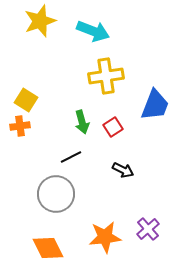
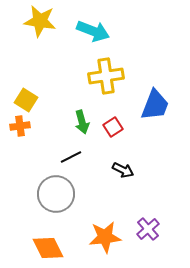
yellow star: rotated 28 degrees clockwise
